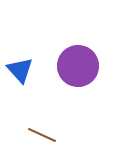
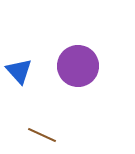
blue triangle: moved 1 px left, 1 px down
